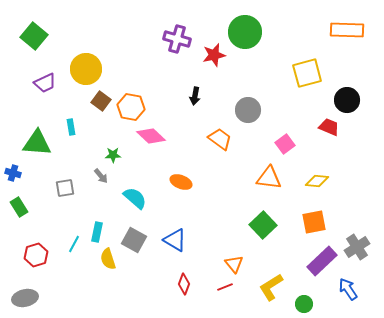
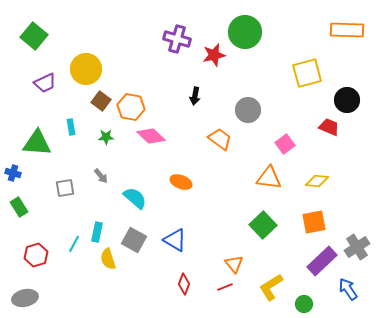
green star at (113, 155): moved 7 px left, 18 px up
